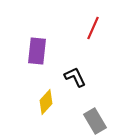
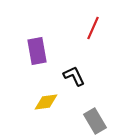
purple rectangle: rotated 16 degrees counterclockwise
black L-shape: moved 1 px left, 1 px up
yellow diamond: rotated 40 degrees clockwise
